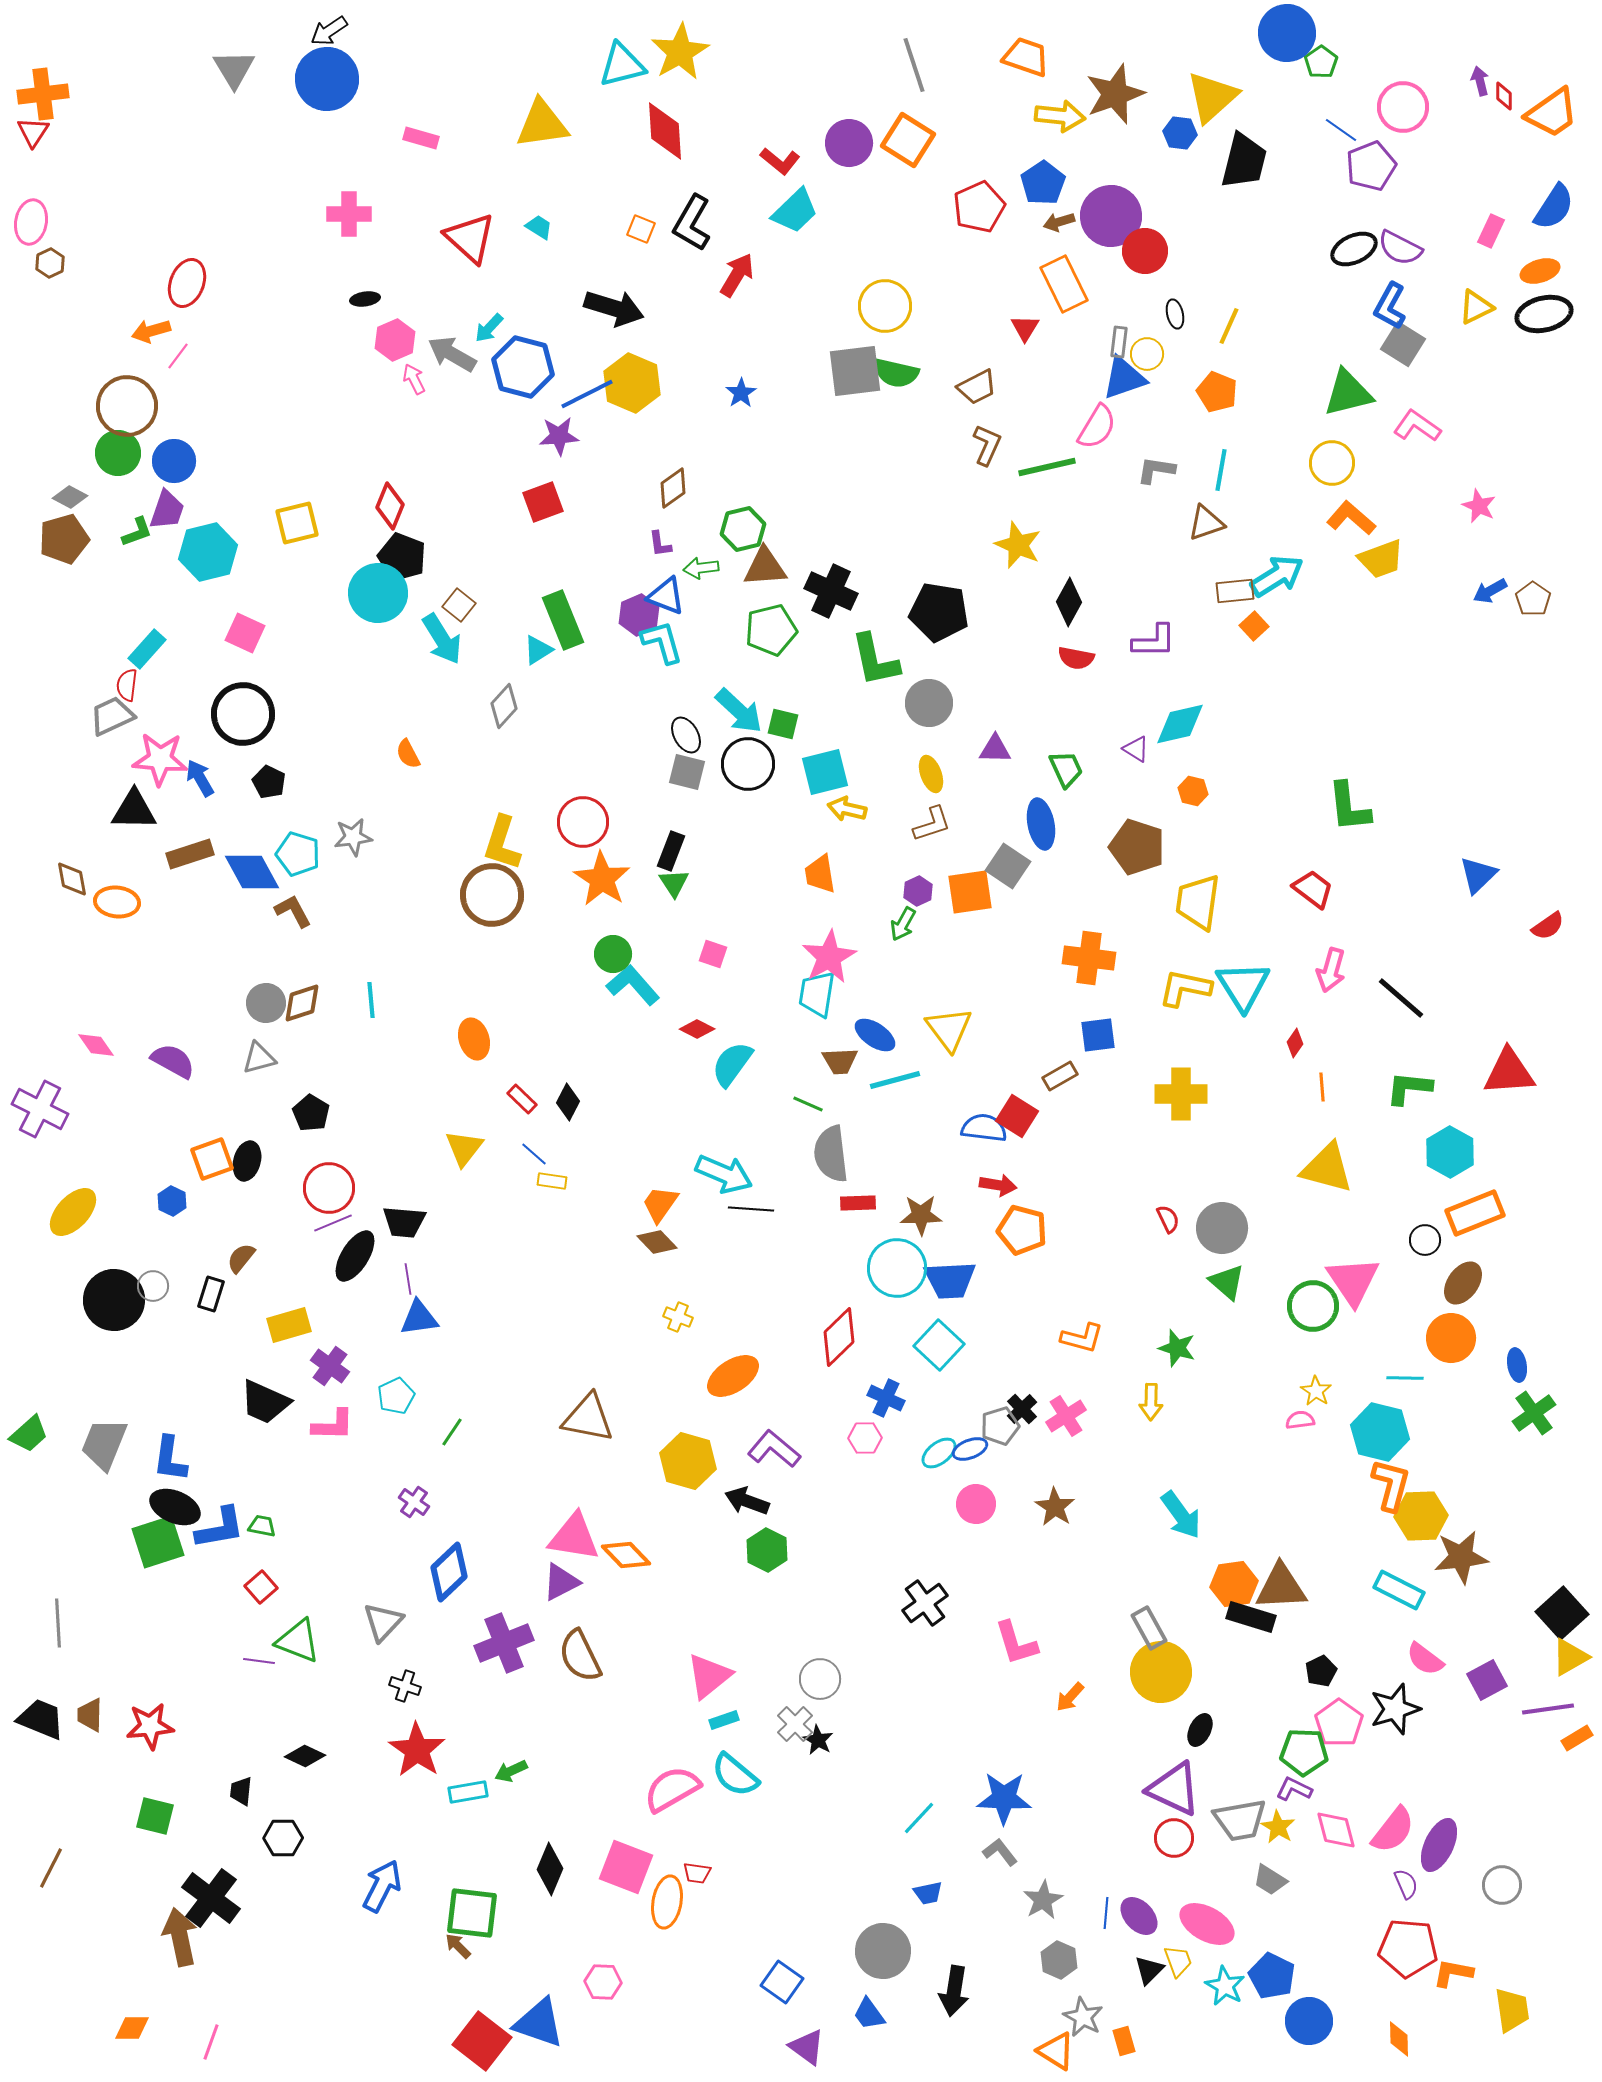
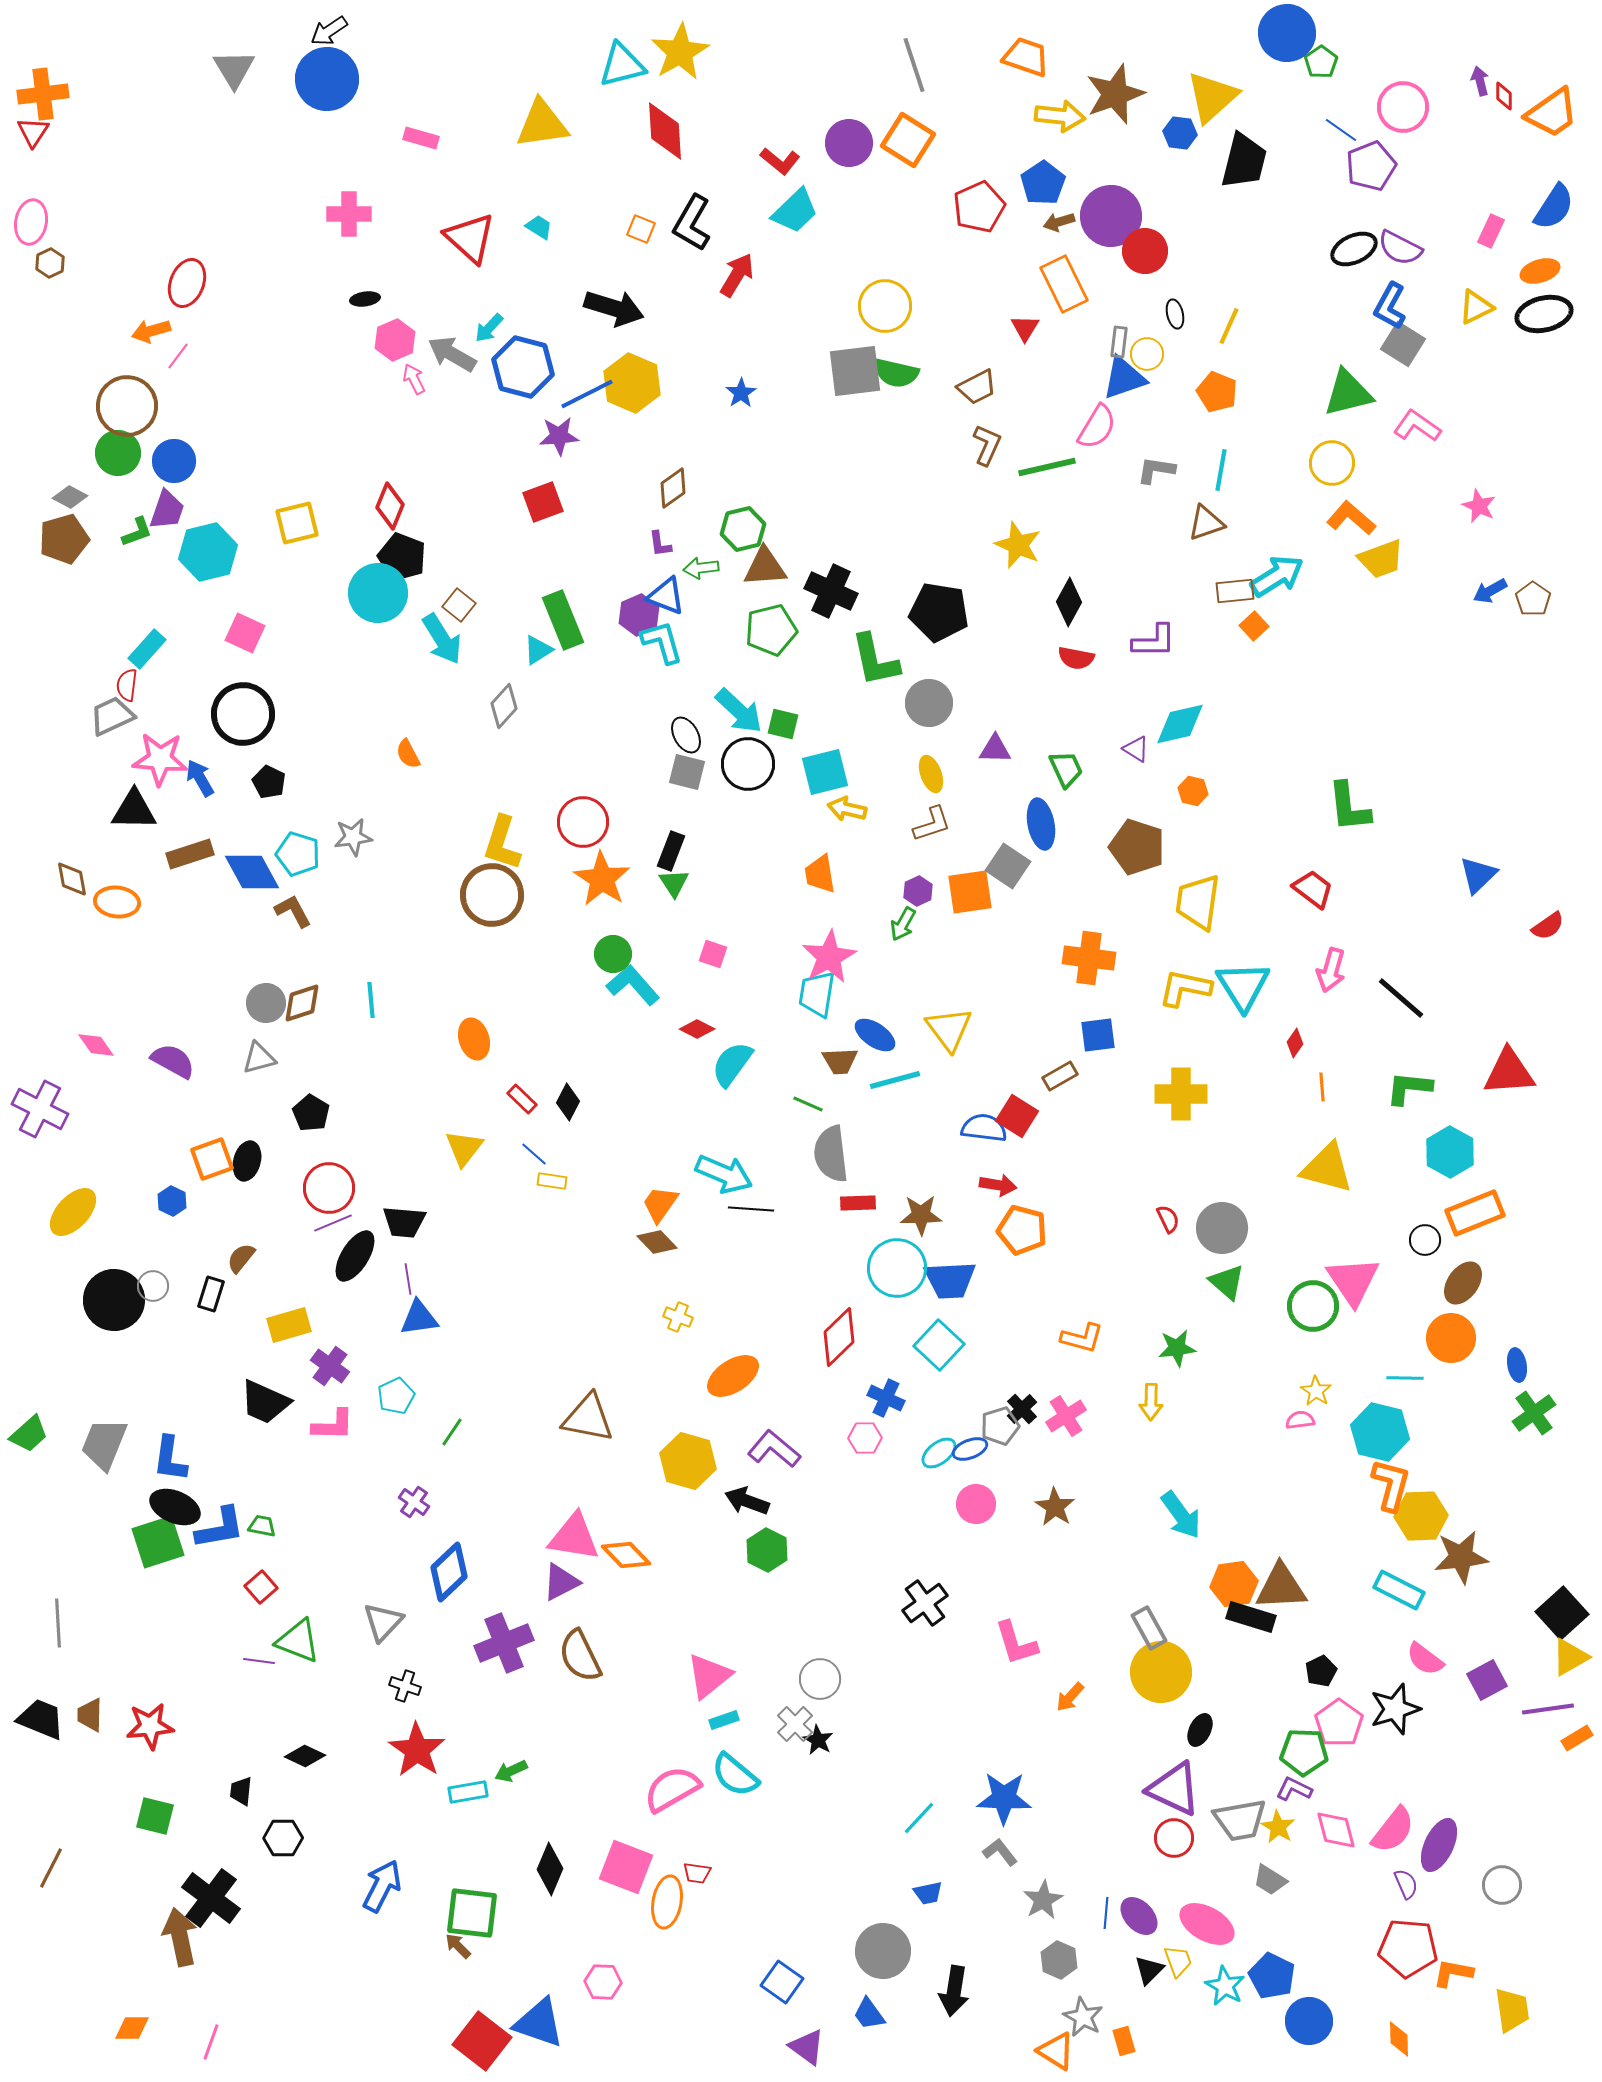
green star at (1177, 1348): rotated 24 degrees counterclockwise
